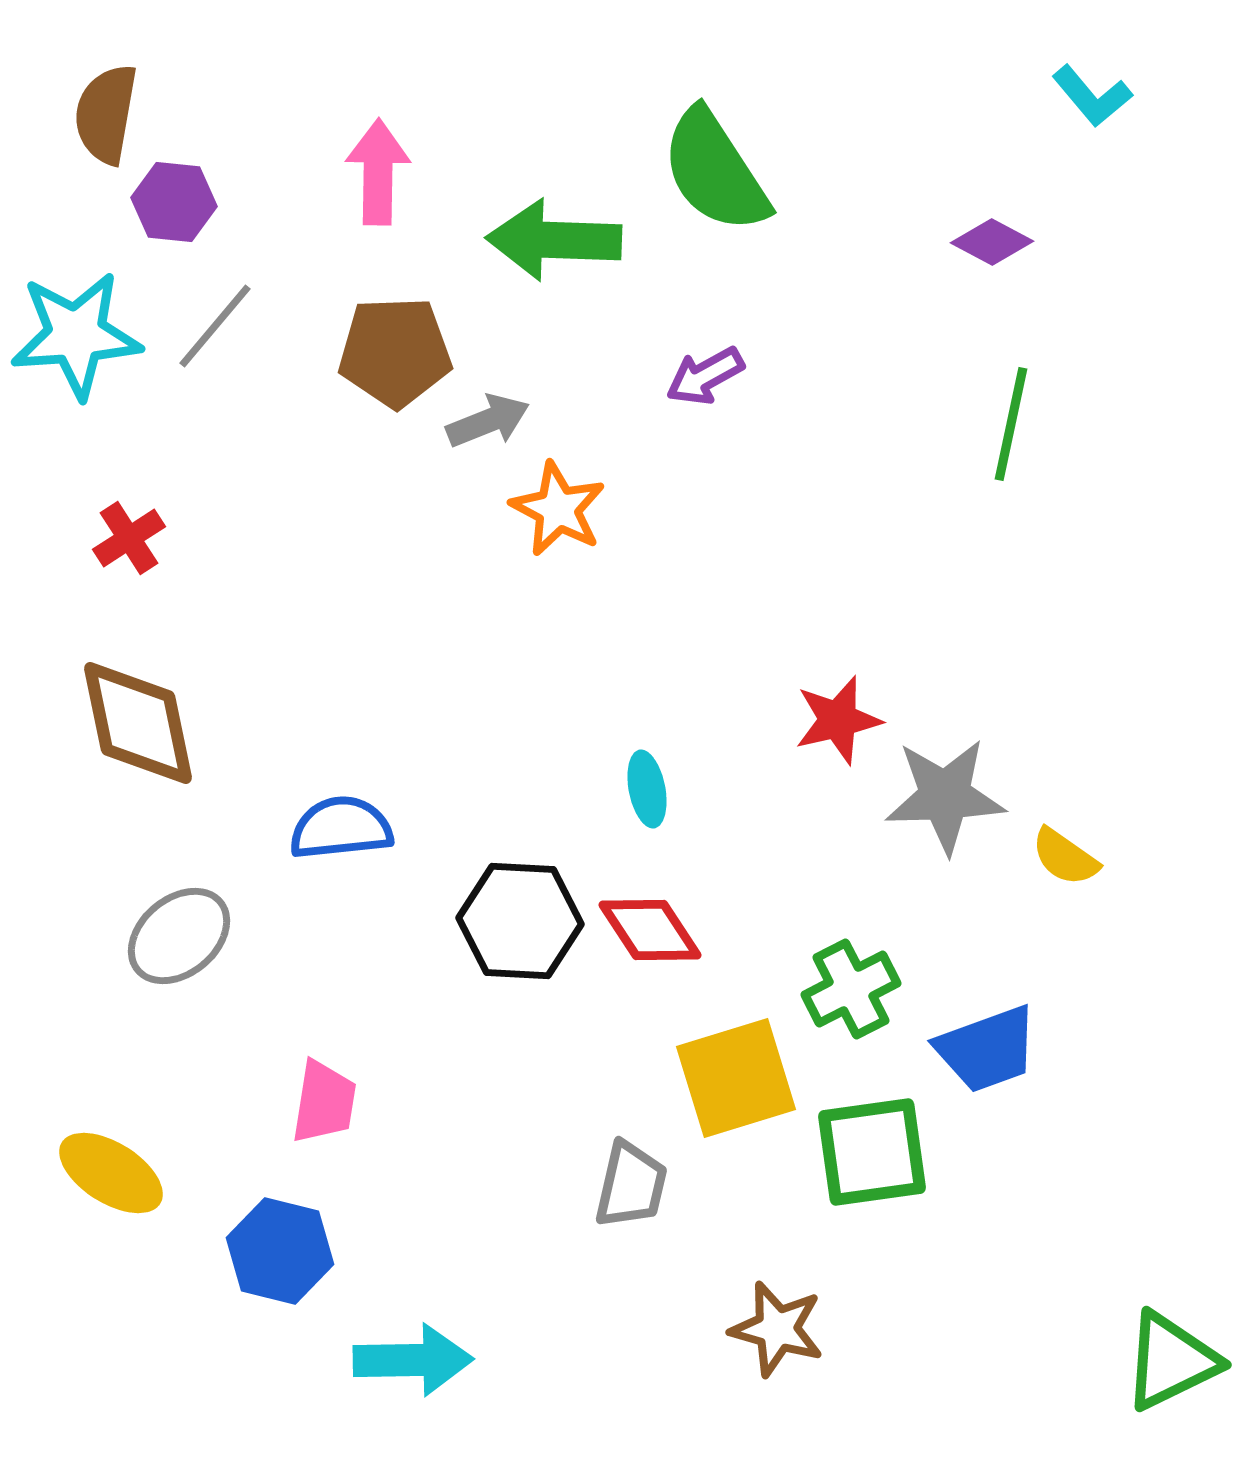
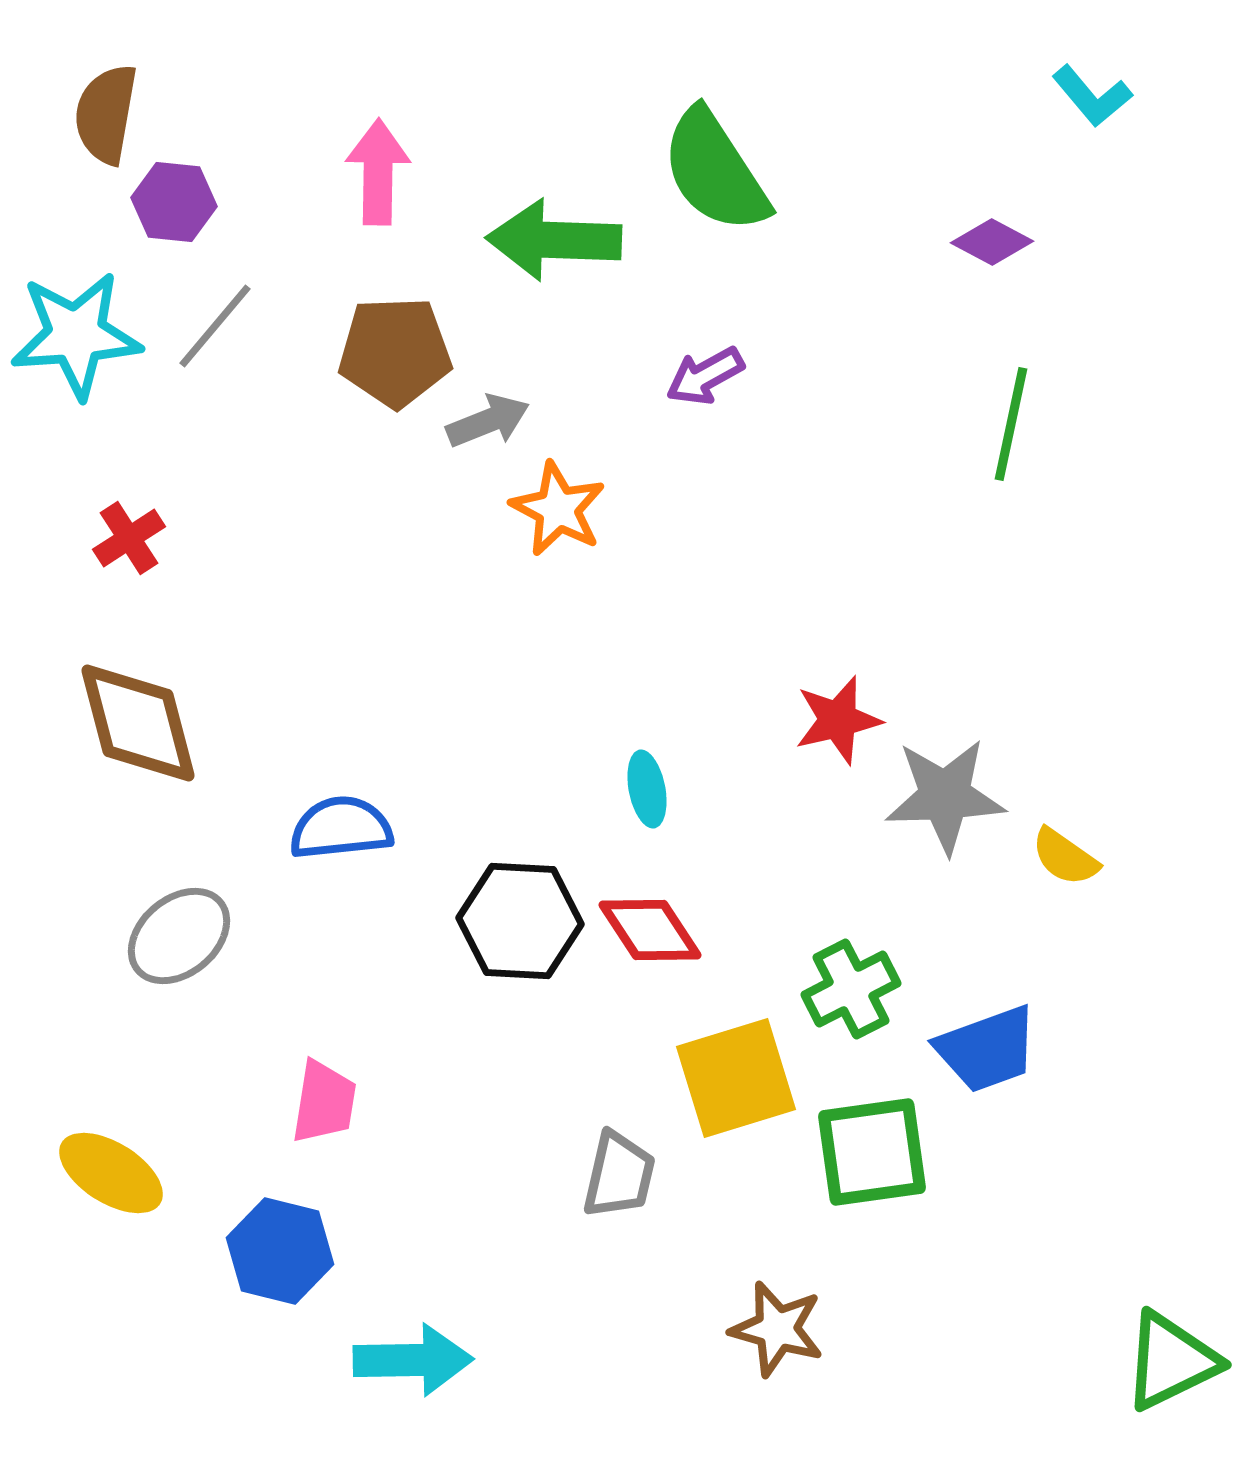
brown diamond: rotated 3 degrees counterclockwise
gray trapezoid: moved 12 px left, 10 px up
